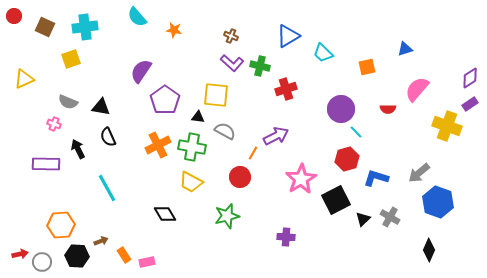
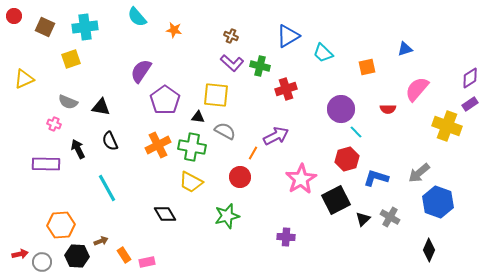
black semicircle at (108, 137): moved 2 px right, 4 px down
